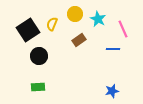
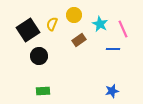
yellow circle: moved 1 px left, 1 px down
cyan star: moved 2 px right, 5 px down
green rectangle: moved 5 px right, 4 px down
